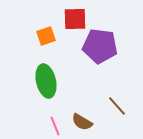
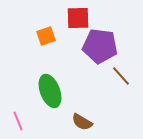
red square: moved 3 px right, 1 px up
green ellipse: moved 4 px right, 10 px down; rotated 8 degrees counterclockwise
brown line: moved 4 px right, 30 px up
pink line: moved 37 px left, 5 px up
